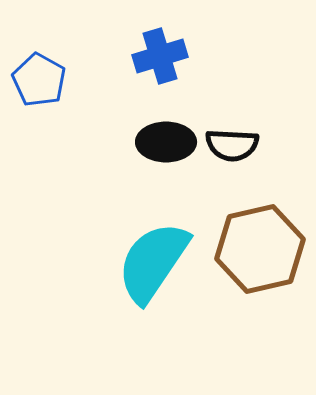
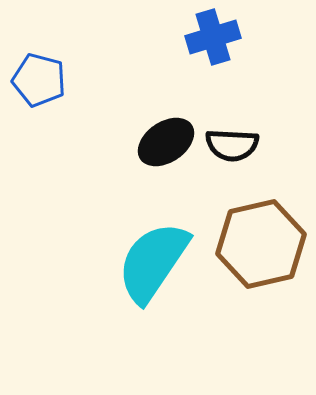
blue cross: moved 53 px right, 19 px up
blue pentagon: rotated 14 degrees counterclockwise
black ellipse: rotated 34 degrees counterclockwise
brown hexagon: moved 1 px right, 5 px up
